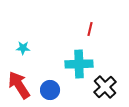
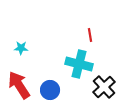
red line: moved 6 px down; rotated 24 degrees counterclockwise
cyan star: moved 2 px left
cyan cross: rotated 16 degrees clockwise
black cross: moved 1 px left
